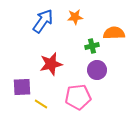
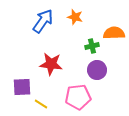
orange star: rotated 21 degrees clockwise
red star: rotated 20 degrees clockwise
